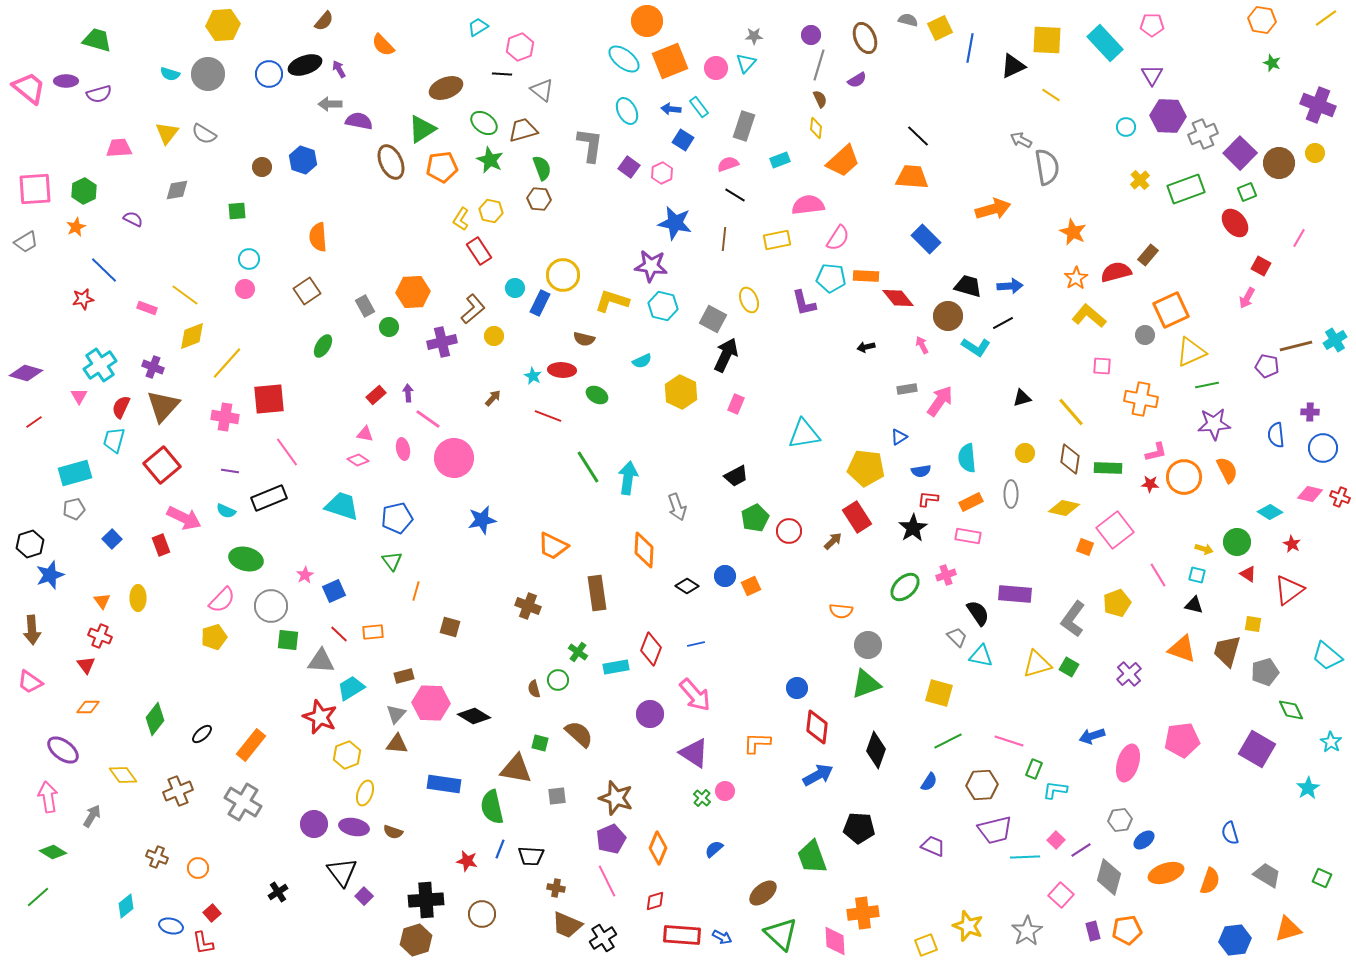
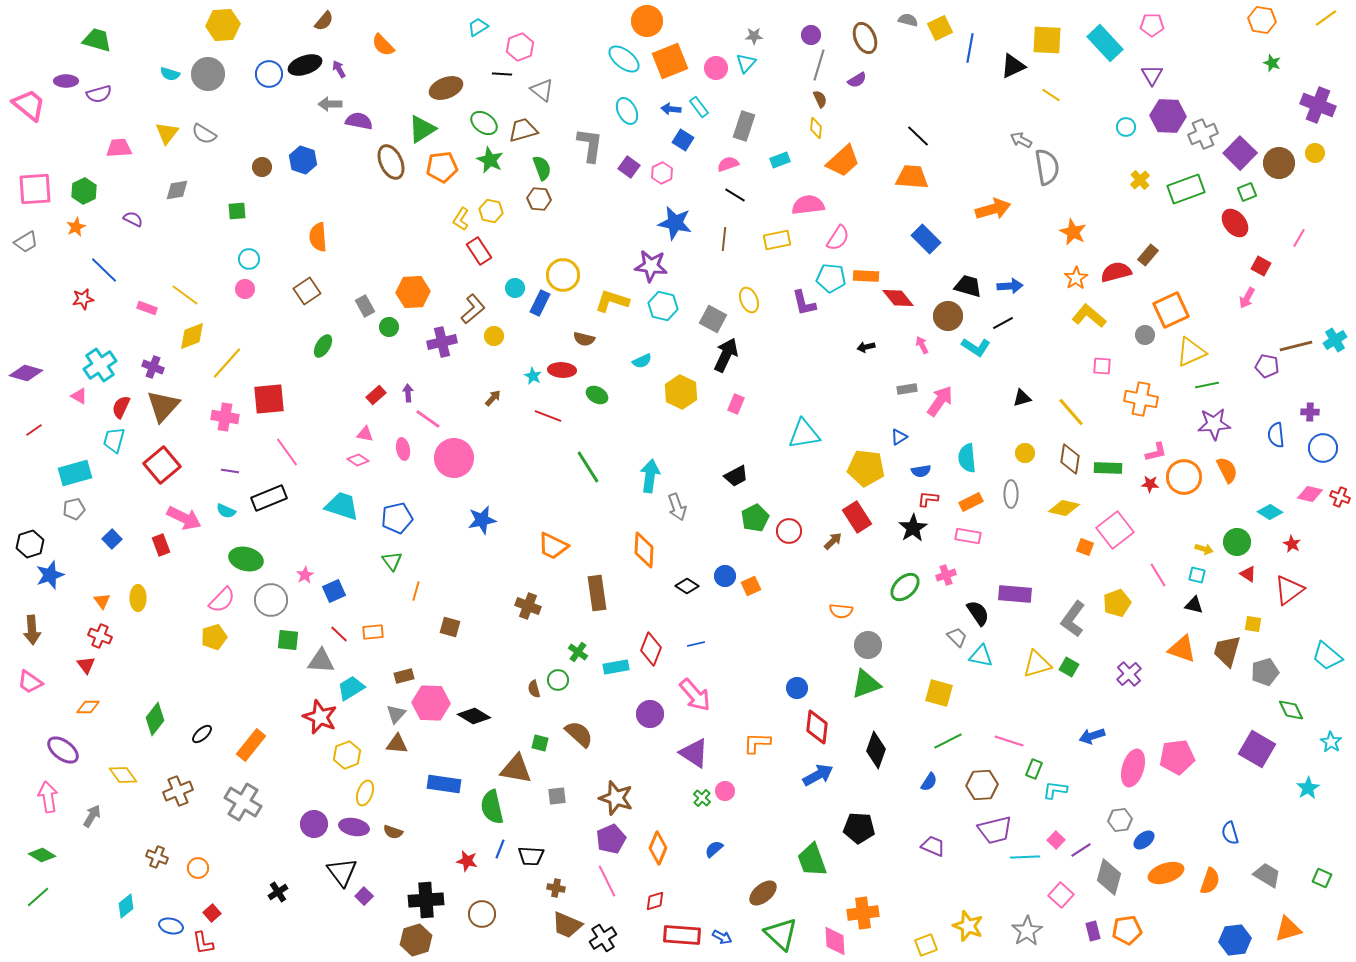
pink trapezoid at (29, 88): moved 17 px down
pink triangle at (79, 396): rotated 30 degrees counterclockwise
red line at (34, 422): moved 8 px down
cyan arrow at (628, 478): moved 22 px right, 2 px up
gray circle at (271, 606): moved 6 px up
pink pentagon at (1182, 740): moved 5 px left, 17 px down
pink ellipse at (1128, 763): moved 5 px right, 5 px down
green diamond at (53, 852): moved 11 px left, 3 px down
green trapezoid at (812, 857): moved 3 px down
